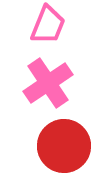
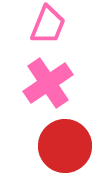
red circle: moved 1 px right
